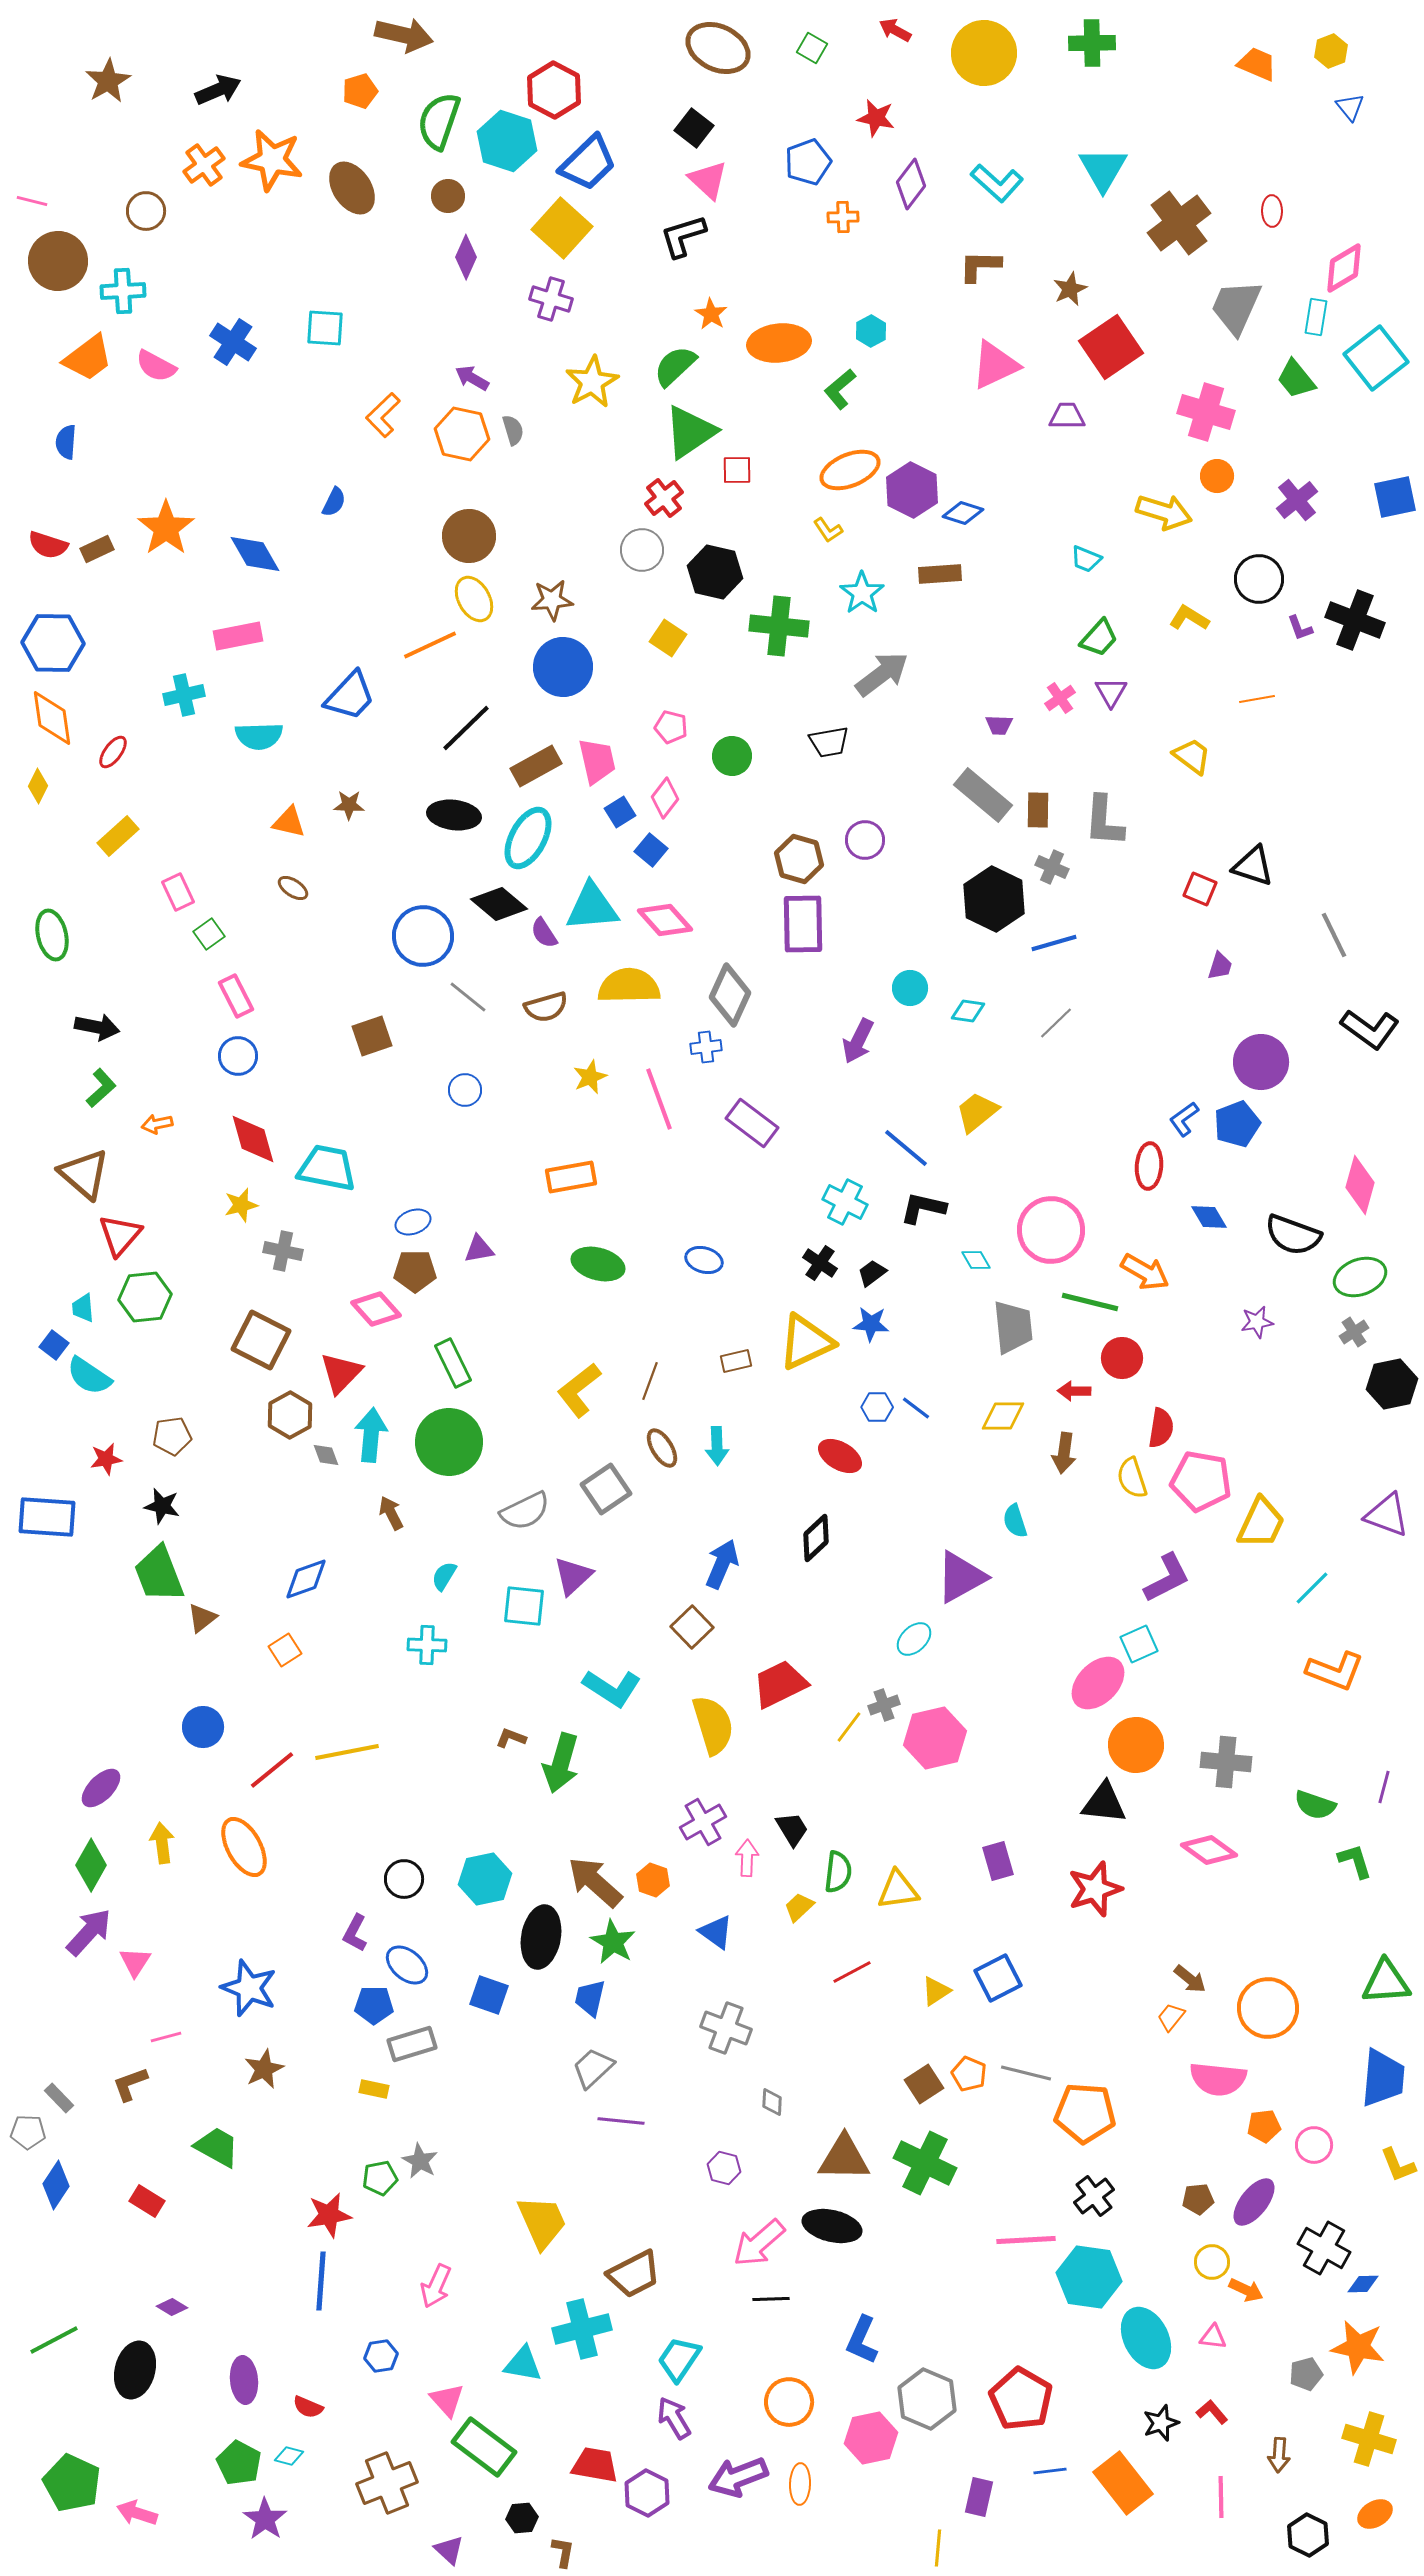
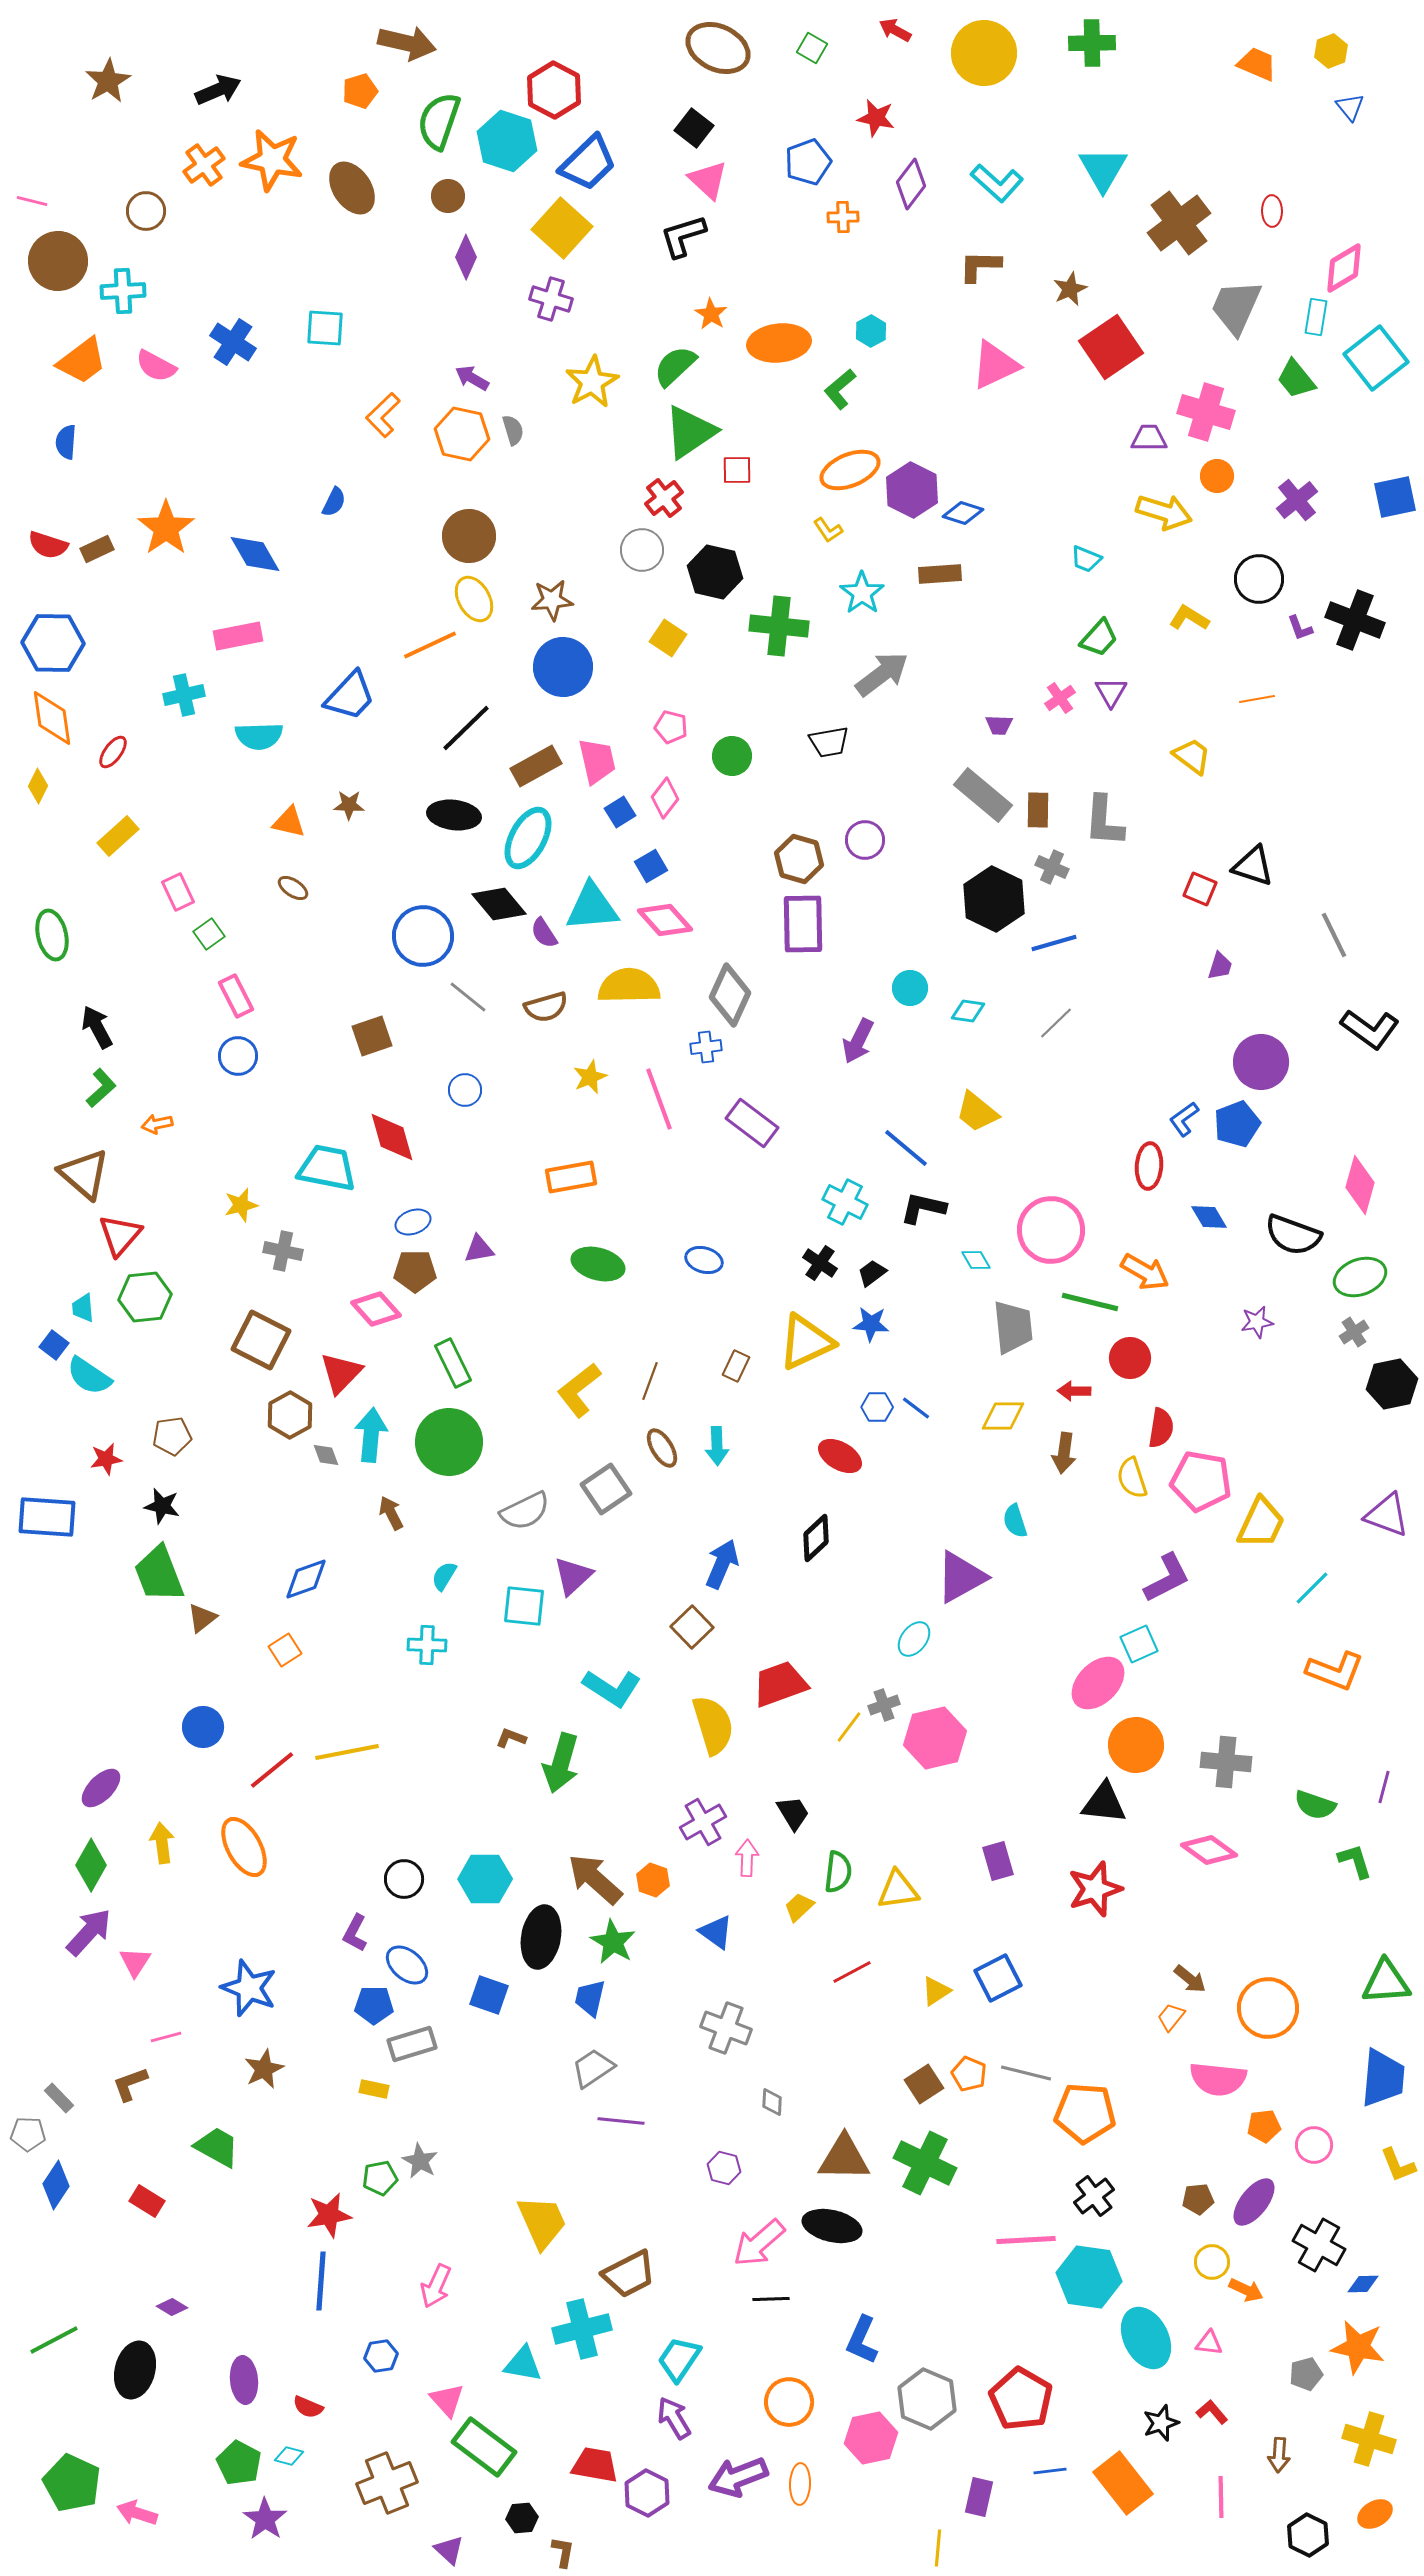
brown arrow at (404, 35): moved 3 px right, 8 px down
orange trapezoid at (88, 358): moved 6 px left, 3 px down
purple trapezoid at (1067, 416): moved 82 px right, 22 px down
blue square at (651, 850): moved 16 px down; rotated 20 degrees clockwise
black diamond at (499, 904): rotated 10 degrees clockwise
black arrow at (97, 1027): rotated 129 degrees counterclockwise
yellow trapezoid at (977, 1112): rotated 102 degrees counterclockwise
red diamond at (253, 1139): moved 139 px right, 2 px up
red circle at (1122, 1358): moved 8 px right
brown rectangle at (736, 1361): moved 5 px down; rotated 52 degrees counterclockwise
cyan ellipse at (914, 1639): rotated 9 degrees counterclockwise
red trapezoid at (780, 1684): rotated 6 degrees clockwise
black trapezoid at (792, 1829): moved 1 px right, 16 px up
cyan hexagon at (485, 1879): rotated 12 degrees clockwise
brown arrow at (595, 1882): moved 3 px up
gray trapezoid at (593, 2068): rotated 9 degrees clockwise
gray pentagon at (28, 2132): moved 2 px down
black cross at (1324, 2248): moved 5 px left, 3 px up
brown trapezoid at (634, 2274): moved 5 px left
pink triangle at (1213, 2337): moved 4 px left, 6 px down
